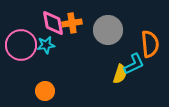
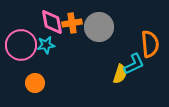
pink diamond: moved 1 px left, 1 px up
gray circle: moved 9 px left, 3 px up
orange circle: moved 10 px left, 8 px up
